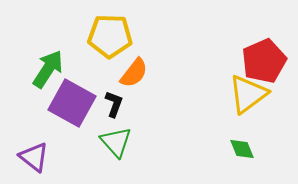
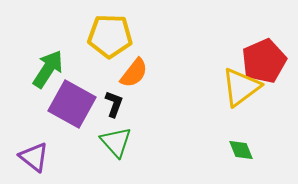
yellow triangle: moved 7 px left, 7 px up
purple square: moved 1 px down
green diamond: moved 1 px left, 1 px down
